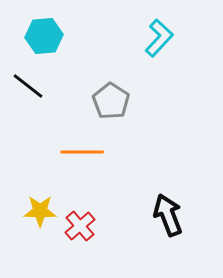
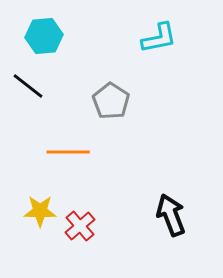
cyan L-shape: rotated 36 degrees clockwise
orange line: moved 14 px left
black arrow: moved 3 px right
